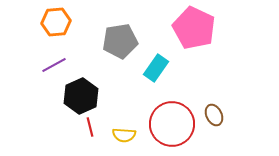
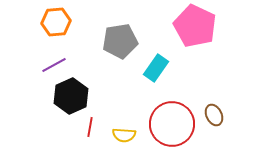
pink pentagon: moved 1 px right, 2 px up
black hexagon: moved 10 px left
red line: rotated 24 degrees clockwise
